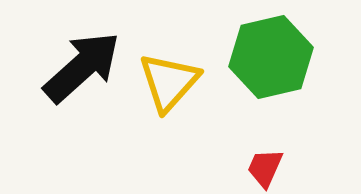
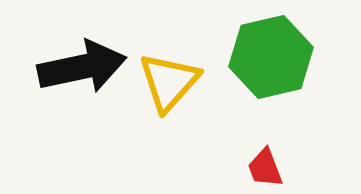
black arrow: rotated 30 degrees clockwise
red trapezoid: rotated 45 degrees counterclockwise
